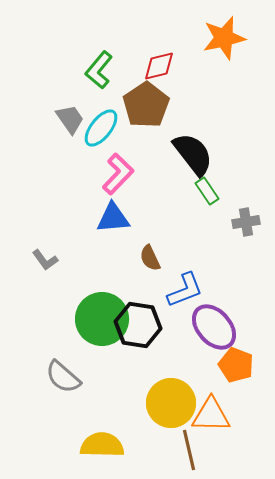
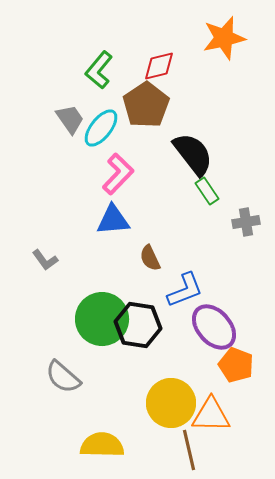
blue triangle: moved 2 px down
